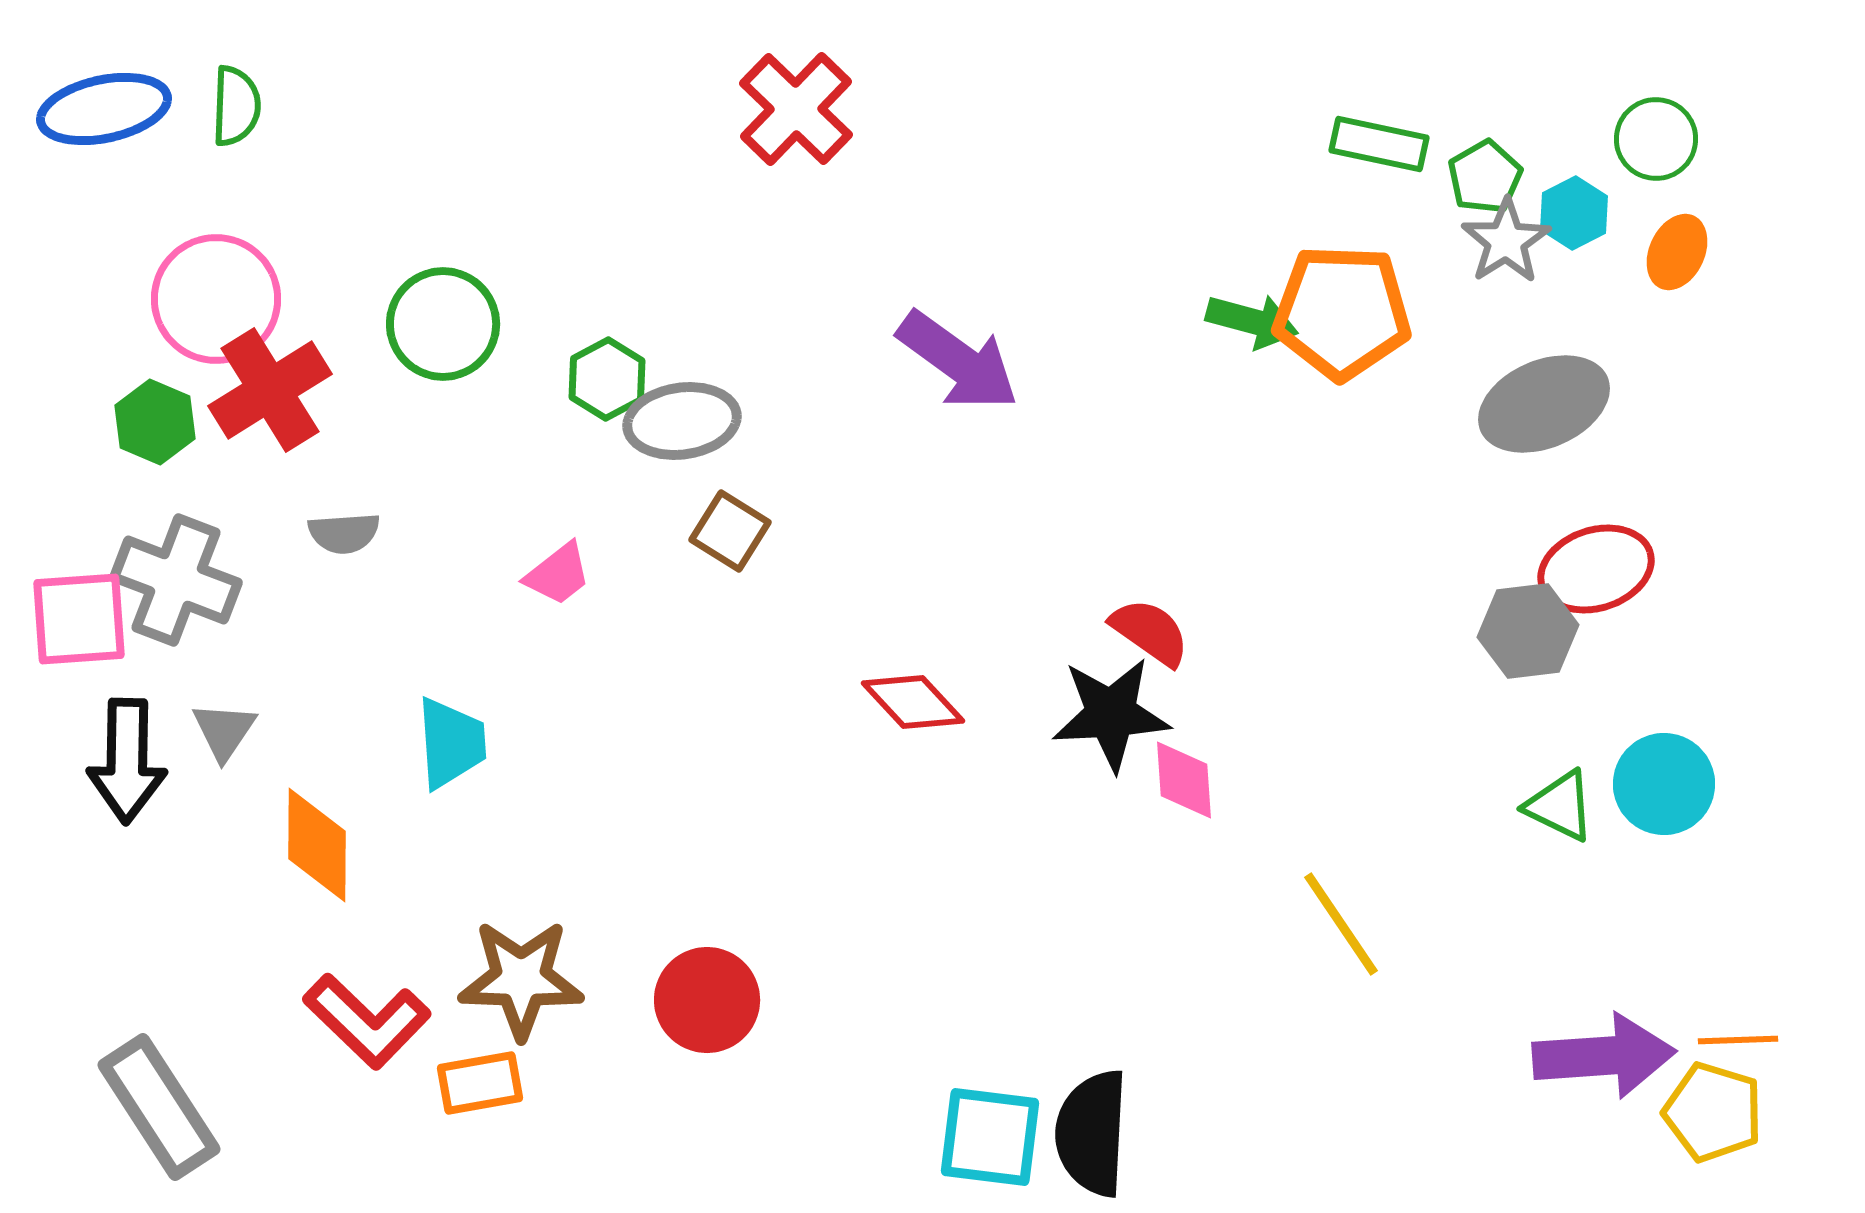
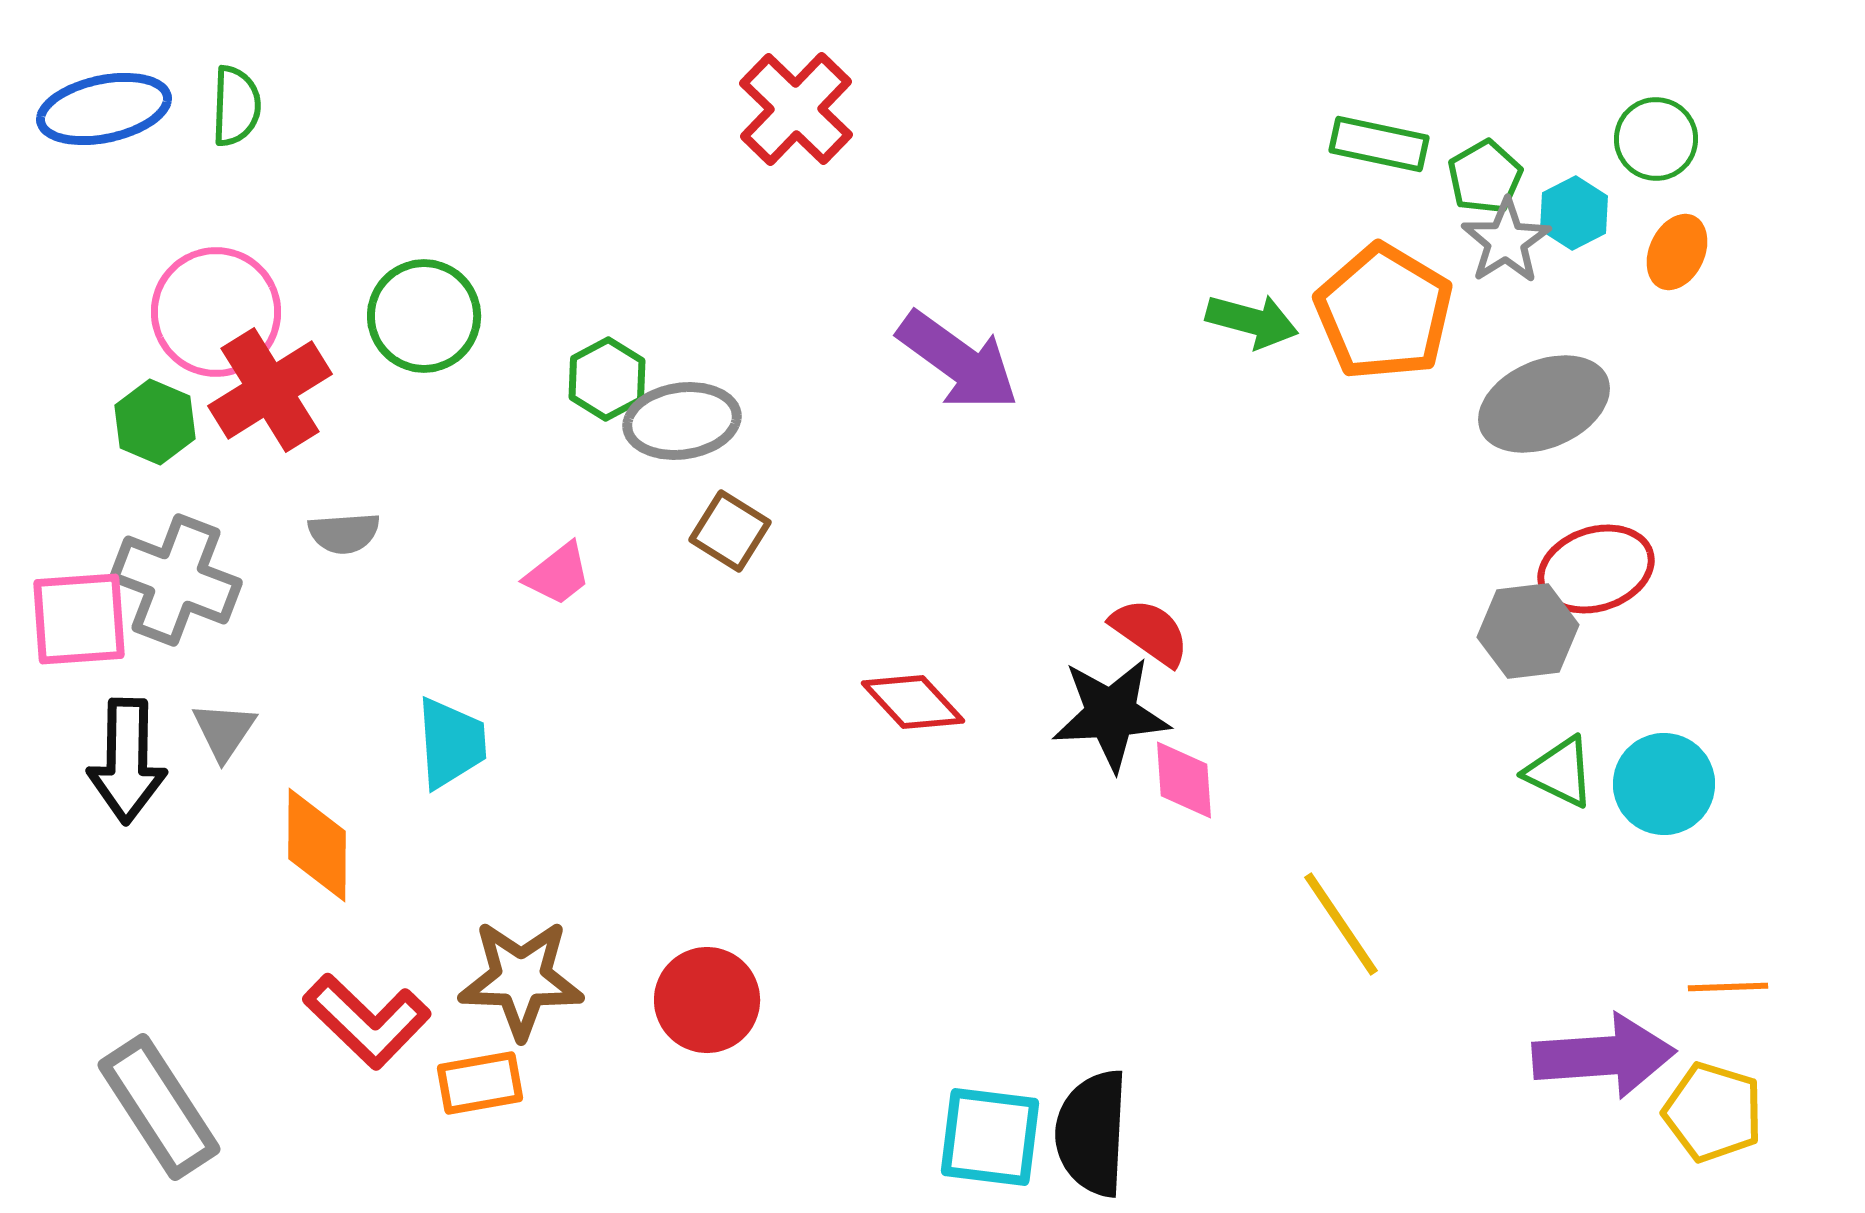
pink circle at (216, 299): moved 13 px down
orange pentagon at (1342, 312): moved 42 px right; rotated 29 degrees clockwise
green circle at (443, 324): moved 19 px left, 8 px up
green triangle at (1560, 806): moved 34 px up
orange line at (1738, 1040): moved 10 px left, 53 px up
